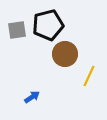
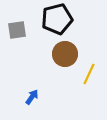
black pentagon: moved 9 px right, 6 px up
yellow line: moved 2 px up
blue arrow: rotated 21 degrees counterclockwise
